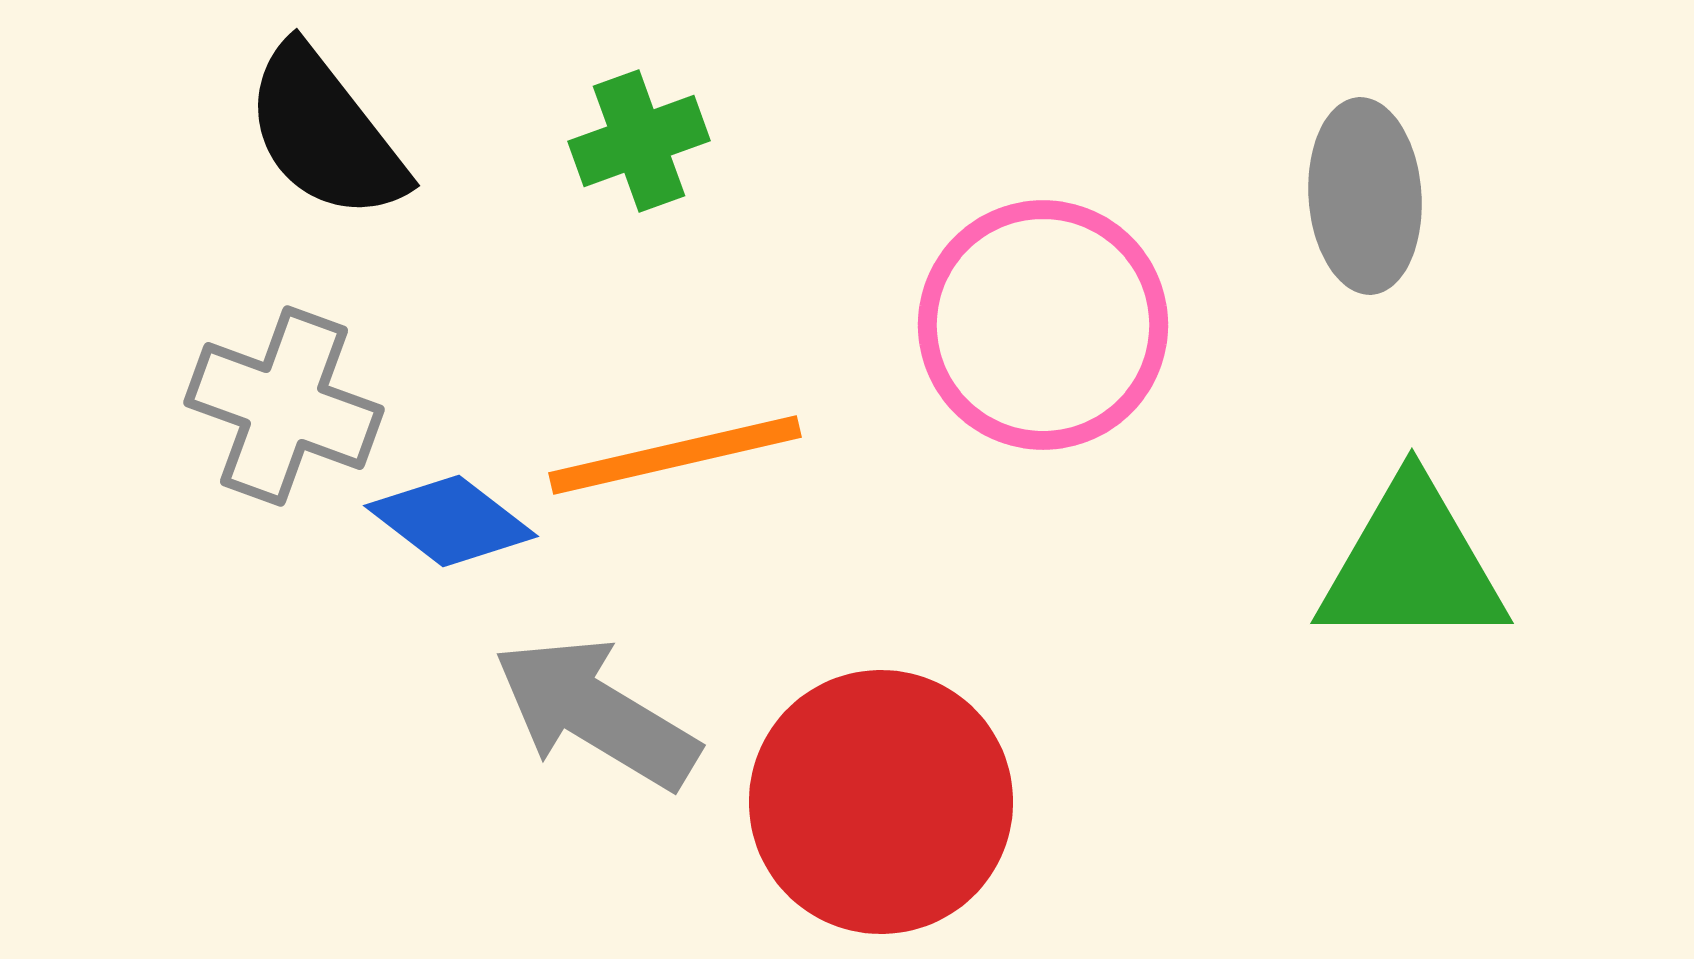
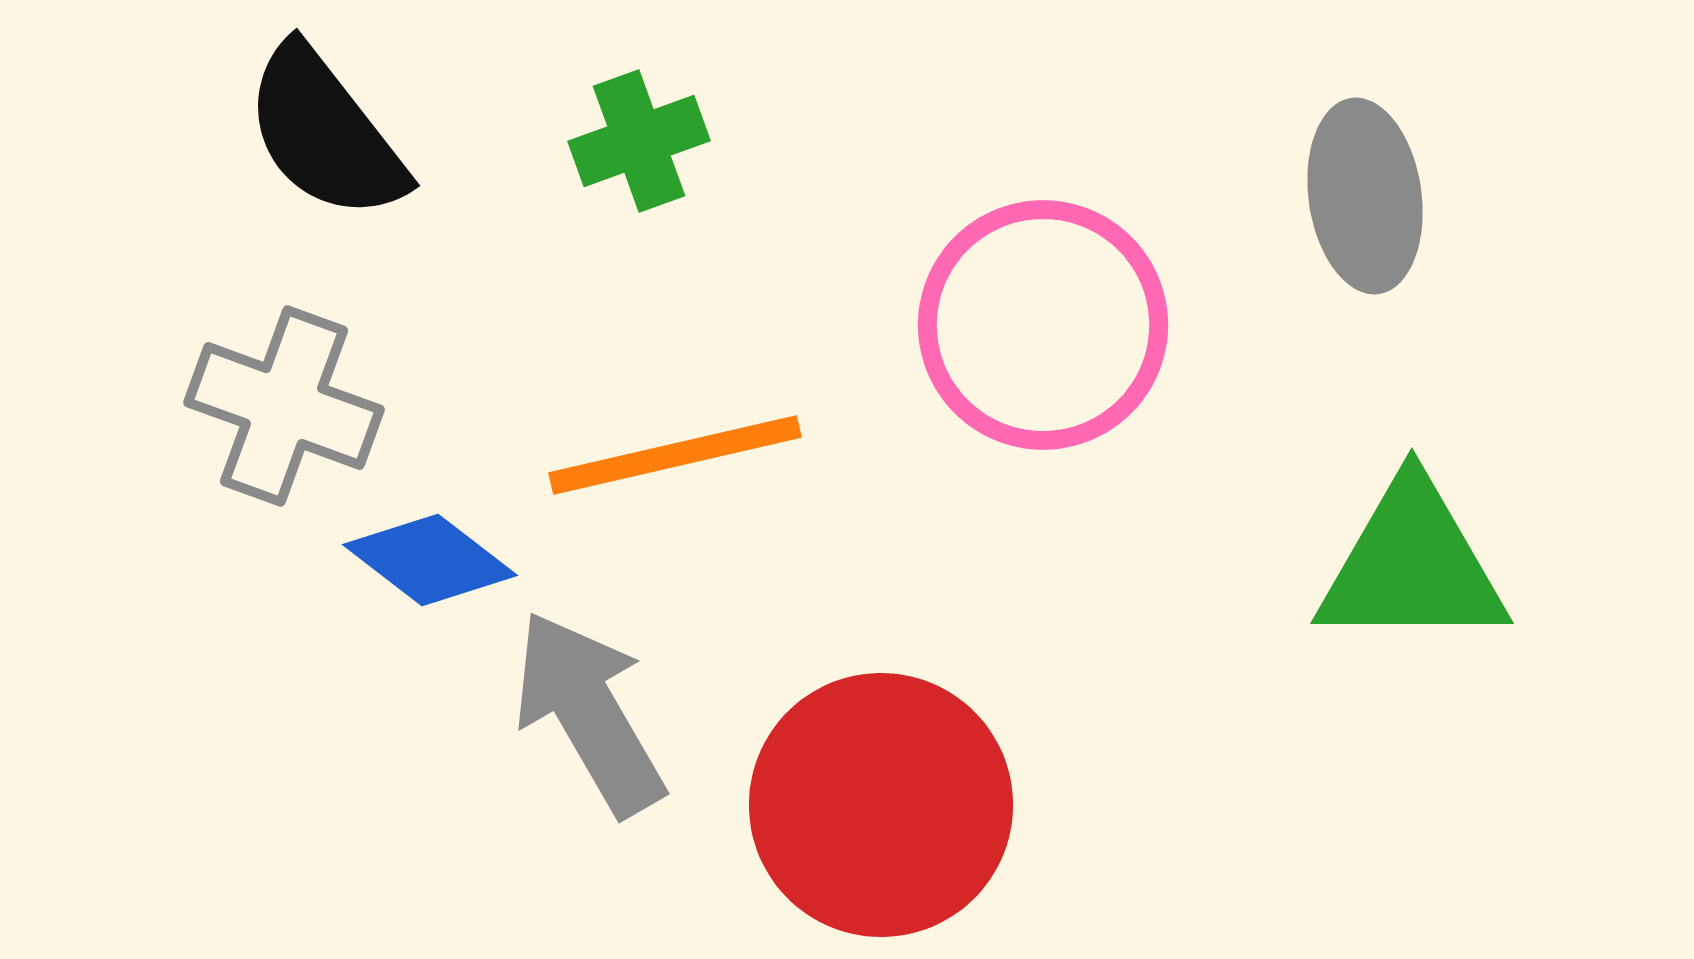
gray ellipse: rotated 4 degrees counterclockwise
blue diamond: moved 21 px left, 39 px down
gray arrow: moved 7 px left; rotated 29 degrees clockwise
red circle: moved 3 px down
